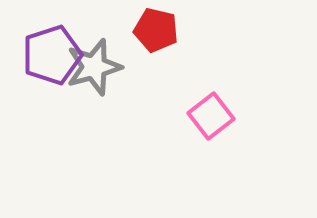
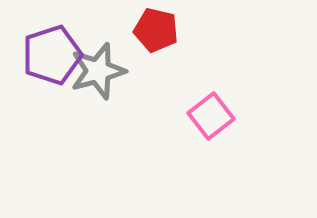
gray star: moved 4 px right, 4 px down
